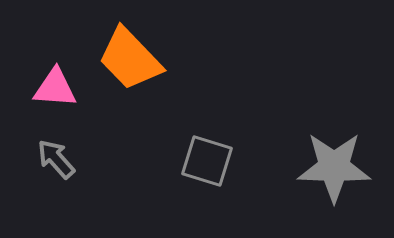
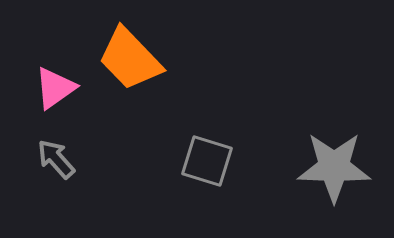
pink triangle: rotated 39 degrees counterclockwise
